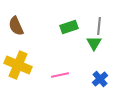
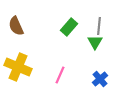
green rectangle: rotated 30 degrees counterclockwise
green triangle: moved 1 px right, 1 px up
yellow cross: moved 2 px down
pink line: rotated 54 degrees counterclockwise
